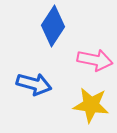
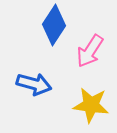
blue diamond: moved 1 px right, 1 px up
pink arrow: moved 5 px left, 9 px up; rotated 112 degrees clockwise
